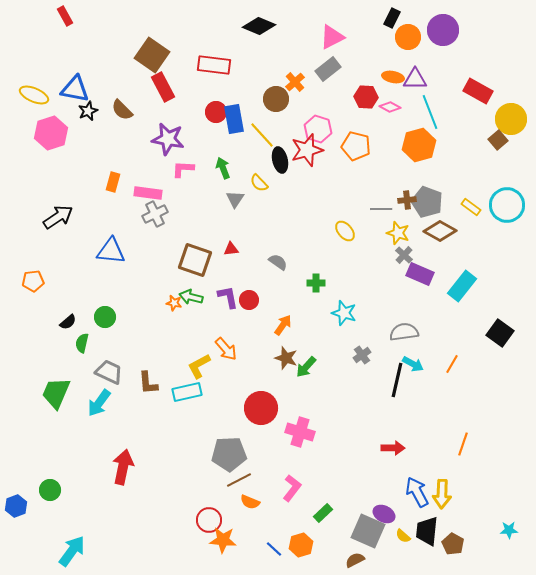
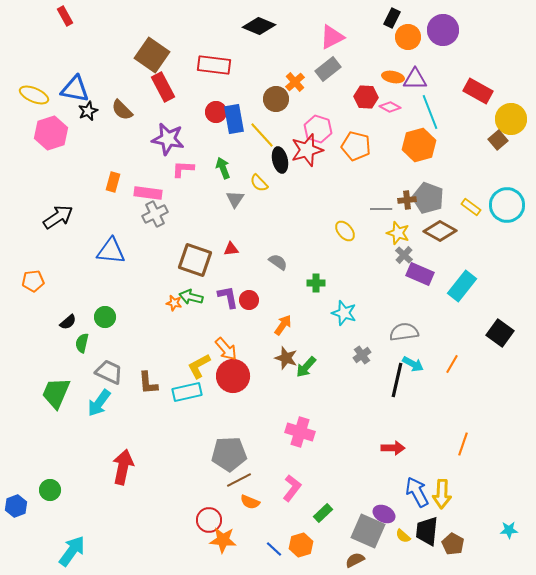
gray pentagon at (427, 202): moved 1 px right, 4 px up
red circle at (261, 408): moved 28 px left, 32 px up
